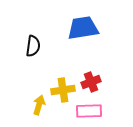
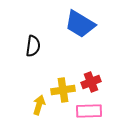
blue trapezoid: moved 3 px left, 4 px up; rotated 140 degrees counterclockwise
